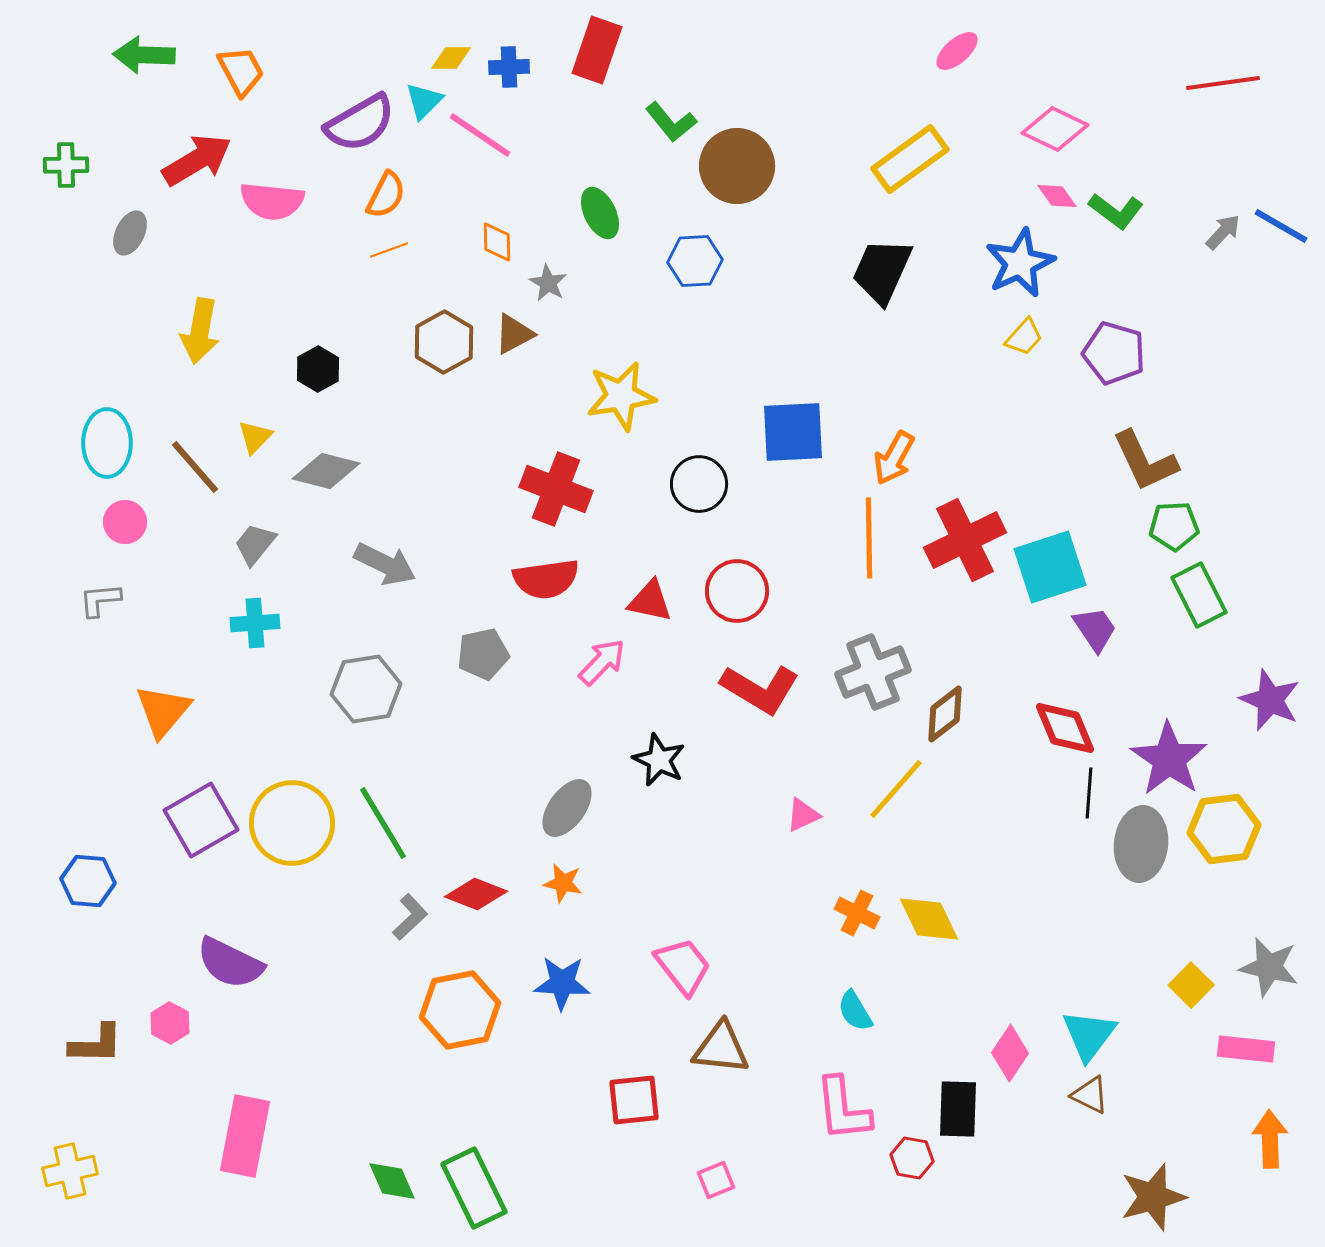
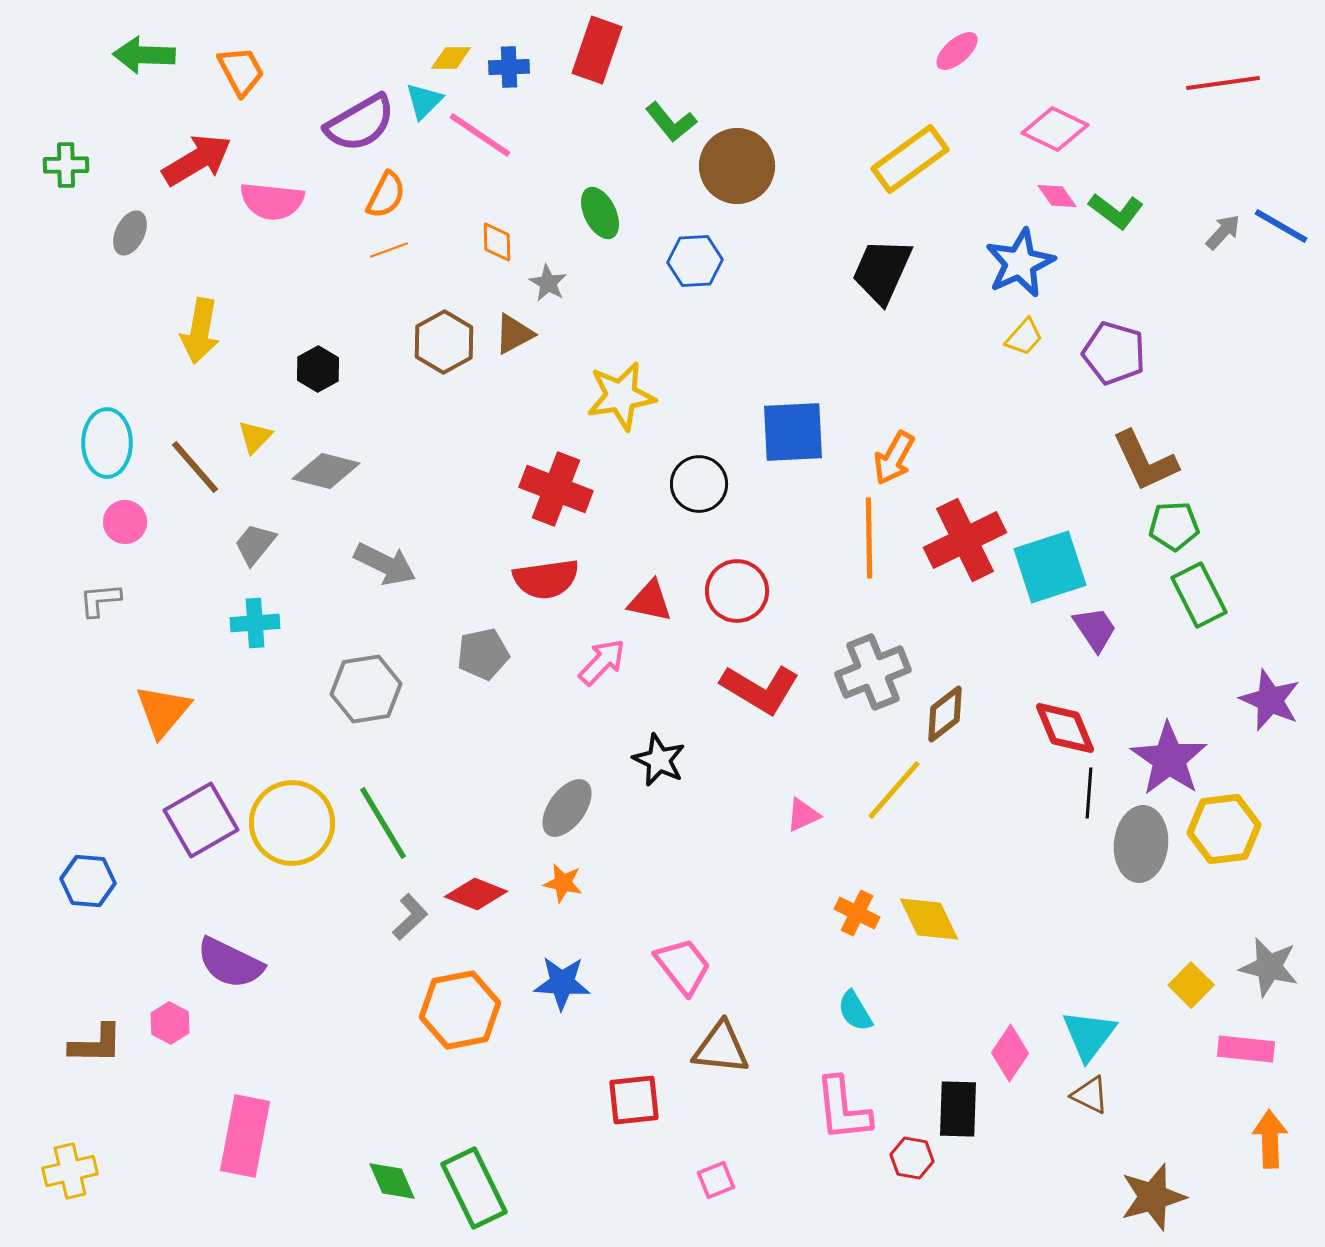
yellow line at (896, 789): moved 2 px left, 1 px down
